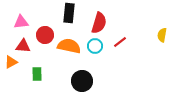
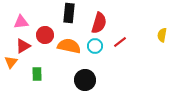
red triangle: rotated 35 degrees counterclockwise
orange triangle: rotated 24 degrees counterclockwise
black circle: moved 3 px right, 1 px up
